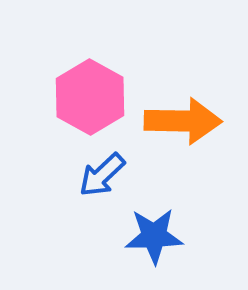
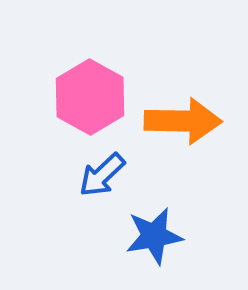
blue star: rotated 8 degrees counterclockwise
